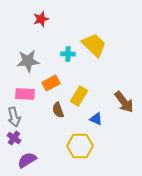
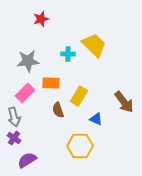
orange rectangle: rotated 30 degrees clockwise
pink rectangle: moved 1 px up; rotated 48 degrees counterclockwise
